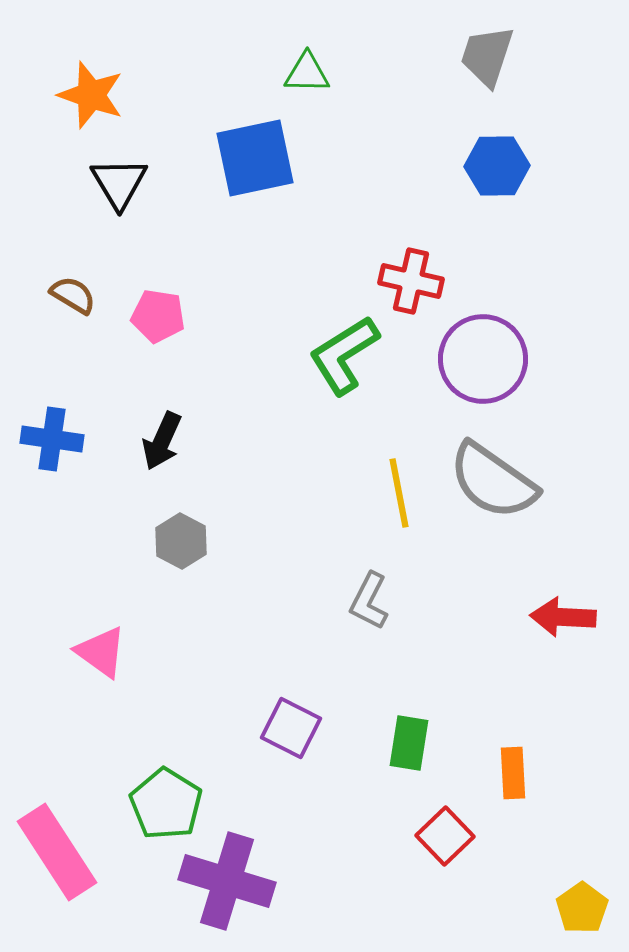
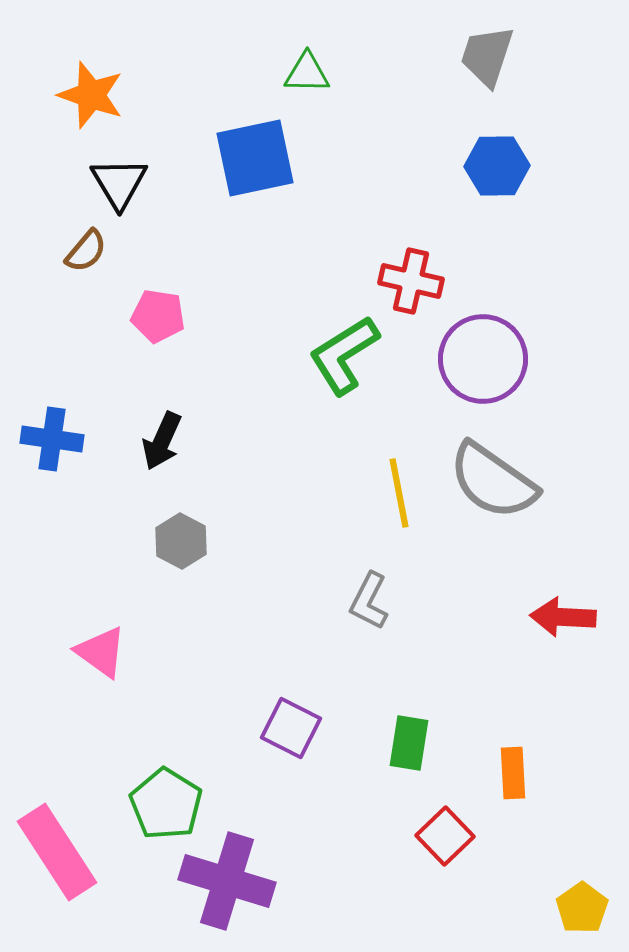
brown semicircle: moved 13 px right, 44 px up; rotated 99 degrees clockwise
